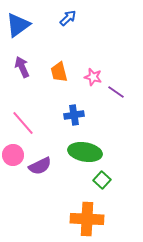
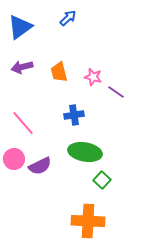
blue triangle: moved 2 px right, 2 px down
purple arrow: rotated 80 degrees counterclockwise
pink circle: moved 1 px right, 4 px down
orange cross: moved 1 px right, 2 px down
